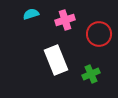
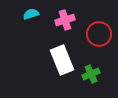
white rectangle: moved 6 px right
